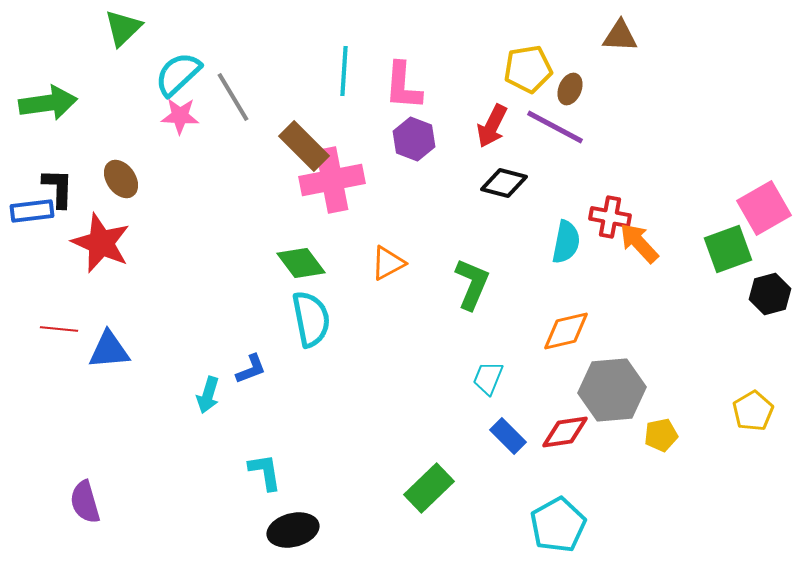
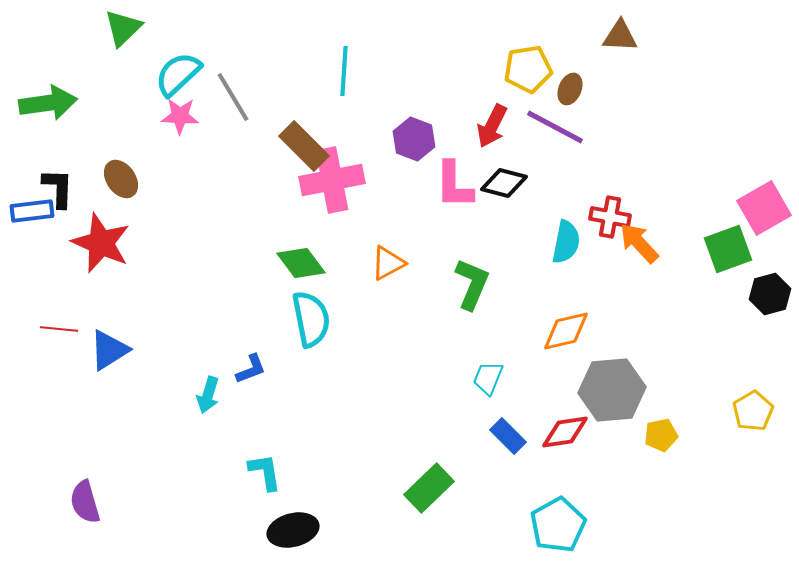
pink L-shape at (403, 86): moved 51 px right, 99 px down; rotated 4 degrees counterclockwise
blue triangle at (109, 350): rotated 27 degrees counterclockwise
